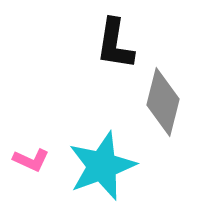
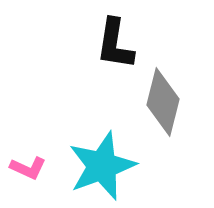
pink L-shape: moved 3 px left, 8 px down
